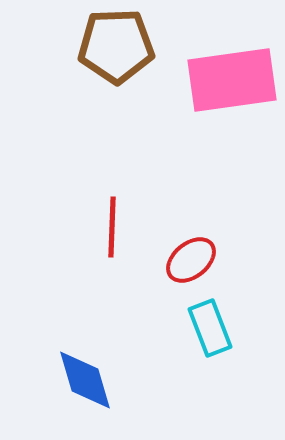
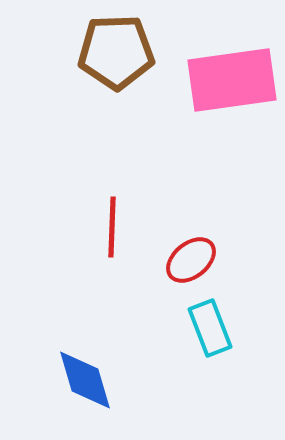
brown pentagon: moved 6 px down
